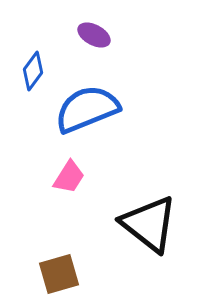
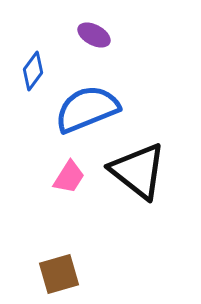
black triangle: moved 11 px left, 53 px up
